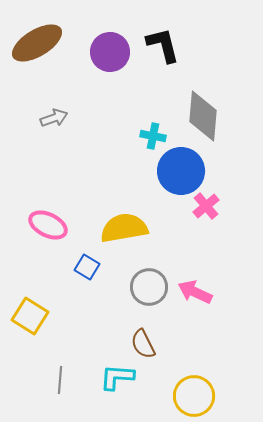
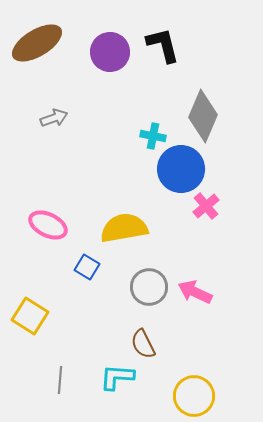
gray diamond: rotated 18 degrees clockwise
blue circle: moved 2 px up
